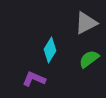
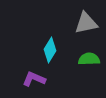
gray triangle: rotated 15 degrees clockwise
green semicircle: rotated 35 degrees clockwise
